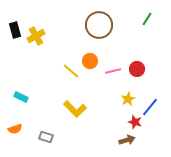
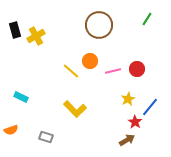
red star: rotated 16 degrees clockwise
orange semicircle: moved 4 px left, 1 px down
brown arrow: rotated 14 degrees counterclockwise
